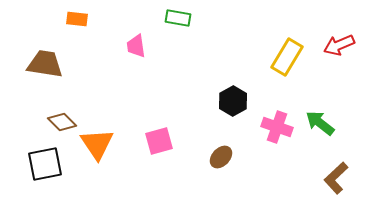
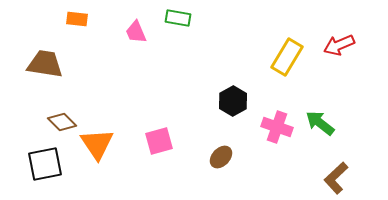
pink trapezoid: moved 14 px up; rotated 15 degrees counterclockwise
